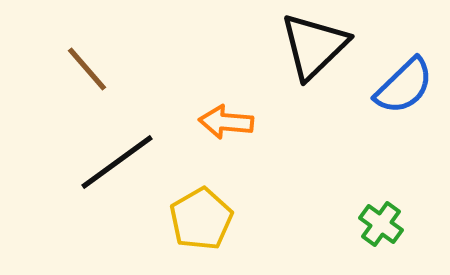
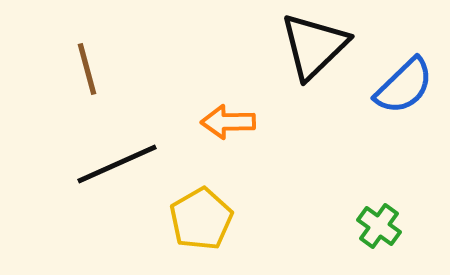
brown line: rotated 26 degrees clockwise
orange arrow: moved 2 px right; rotated 6 degrees counterclockwise
black line: moved 2 px down; rotated 12 degrees clockwise
green cross: moved 2 px left, 2 px down
